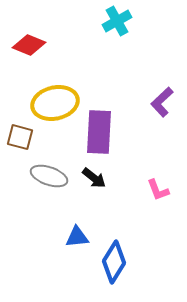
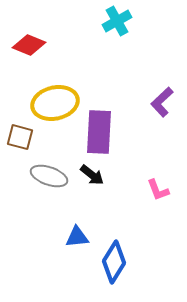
black arrow: moved 2 px left, 3 px up
